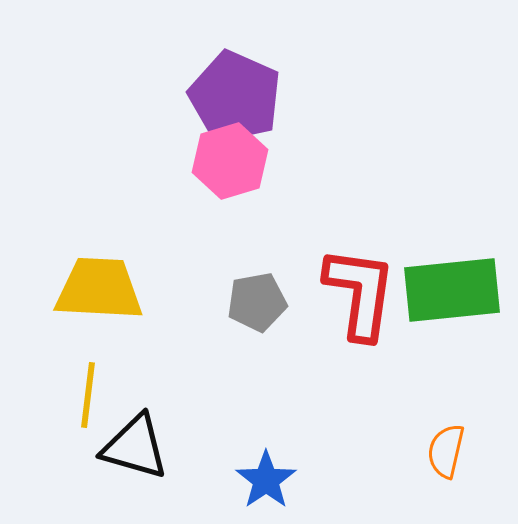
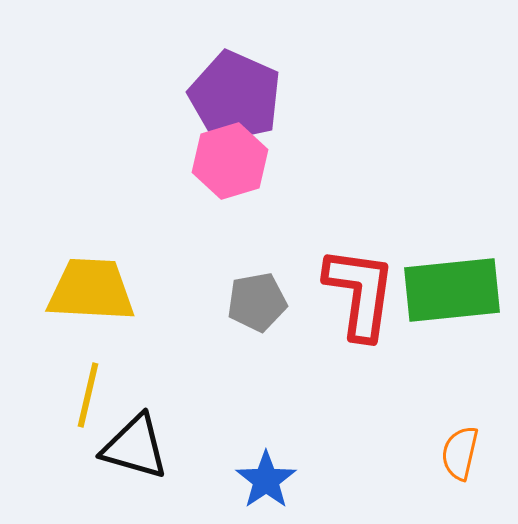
yellow trapezoid: moved 8 px left, 1 px down
yellow line: rotated 6 degrees clockwise
orange semicircle: moved 14 px right, 2 px down
